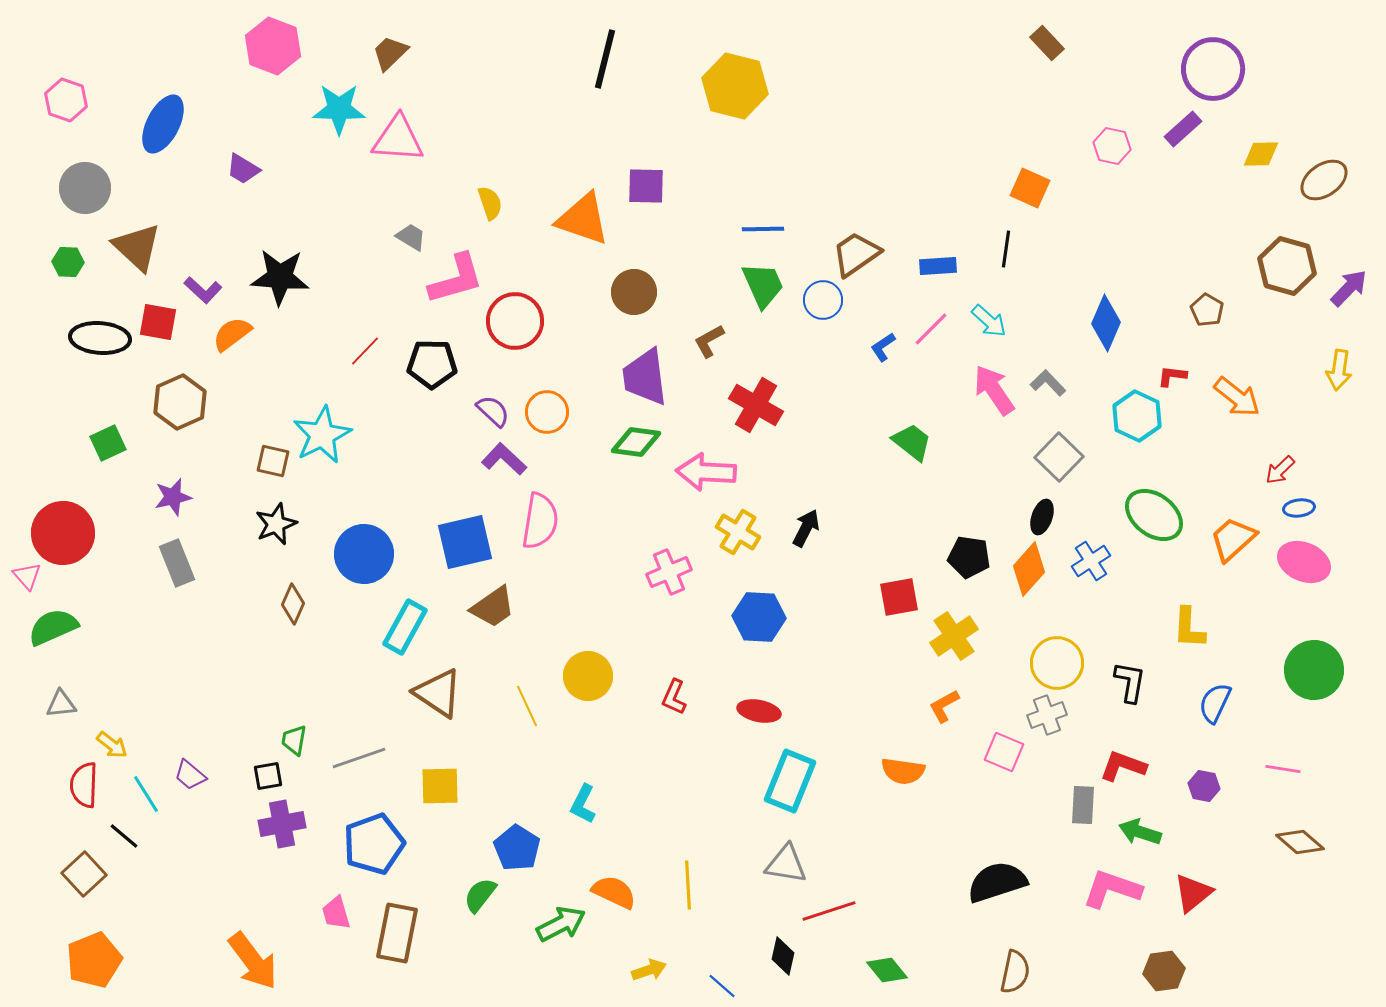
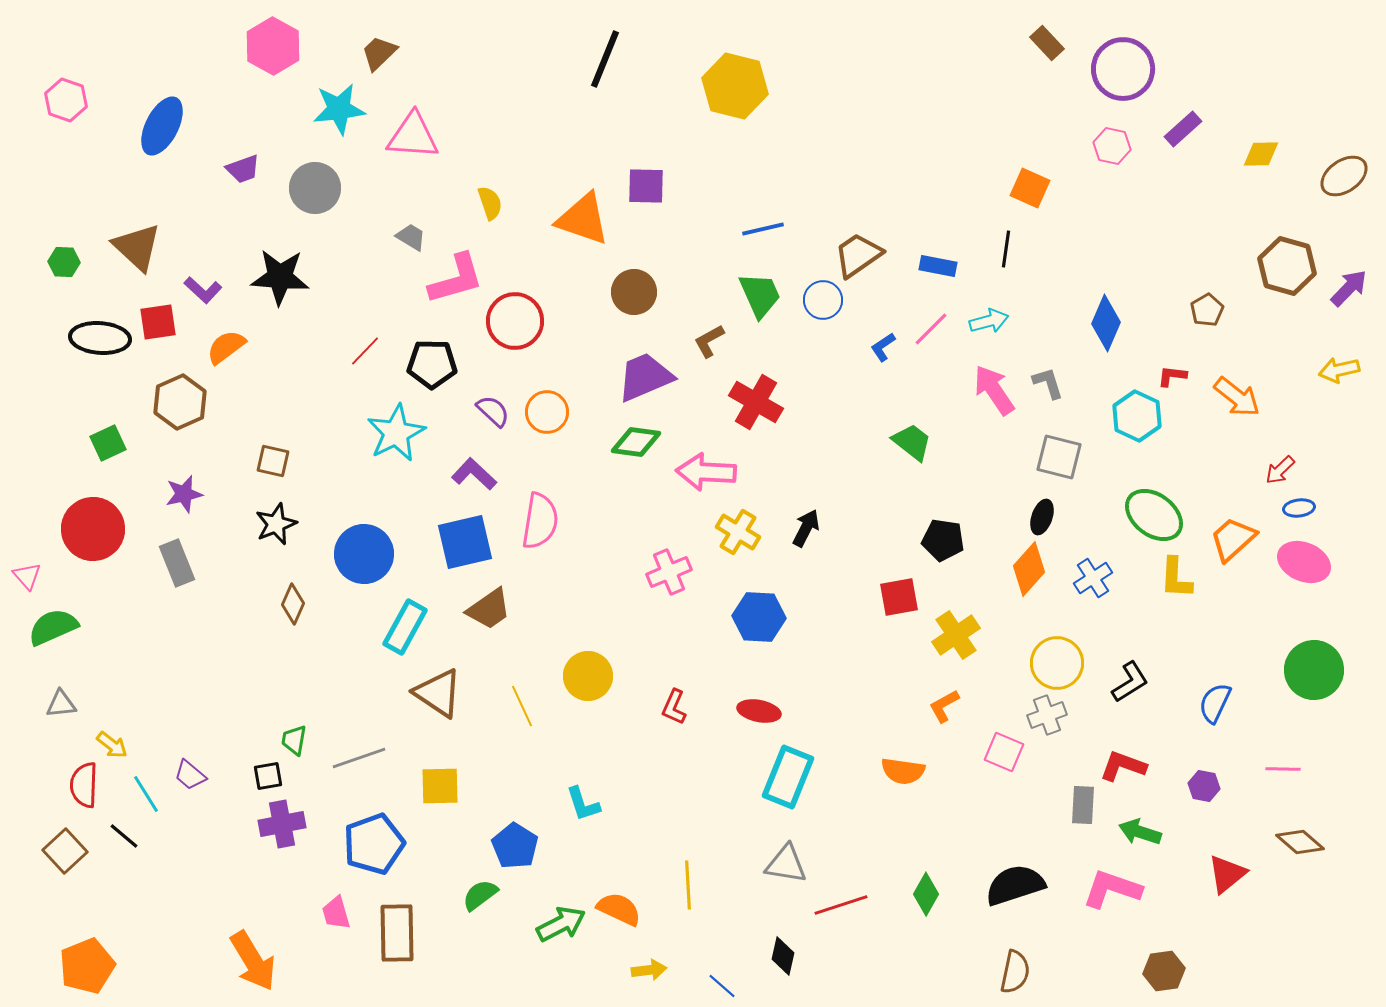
pink hexagon at (273, 46): rotated 8 degrees clockwise
brown trapezoid at (390, 53): moved 11 px left
black line at (605, 59): rotated 8 degrees clockwise
purple circle at (1213, 69): moved 90 px left
cyan star at (339, 109): rotated 8 degrees counterclockwise
blue ellipse at (163, 124): moved 1 px left, 2 px down
pink triangle at (398, 139): moved 15 px right, 3 px up
purple trapezoid at (243, 169): rotated 51 degrees counterclockwise
brown ellipse at (1324, 180): moved 20 px right, 4 px up
gray circle at (85, 188): moved 230 px right
blue line at (763, 229): rotated 12 degrees counterclockwise
brown trapezoid at (856, 254): moved 2 px right, 1 px down
green hexagon at (68, 262): moved 4 px left
blue rectangle at (938, 266): rotated 15 degrees clockwise
green trapezoid at (763, 285): moved 3 px left, 10 px down
brown pentagon at (1207, 310): rotated 12 degrees clockwise
cyan arrow at (989, 321): rotated 57 degrees counterclockwise
red square at (158, 322): rotated 18 degrees counterclockwise
orange semicircle at (232, 334): moved 6 px left, 13 px down
yellow arrow at (1339, 370): rotated 69 degrees clockwise
purple trapezoid at (645, 377): rotated 74 degrees clockwise
gray L-shape at (1048, 383): rotated 27 degrees clockwise
red cross at (756, 405): moved 3 px up
cyan star at (322, 435): moved 74 px right, 2 px up
gray square at (1059, 457): rotated 30 degrees counterclockwise
purple L-shape at (504, 459): moved 30 px left, 15 px down
purple star at (173, 497): moved 11 px right, 3 px up
red circle at (63, 533): moved 30 px right, 4 px up
black pentagon at (969, 557): moved 26 px left, 17 px up
blue cross at (1091, 561): moved 2 px right, 17 px down
brown trapezoid at (493, 607): moved 4 px left, 2 px down
yellow L-shape at (1189, 628): moved 13 px left, 50 px up
yellow cross at (954, 636): moved 2 px right, 1 px up
black L-shape at (1130, 682): rotated 48 degrees clockwise
red L-shape at (674, 697): moved 10 px down
yellow line at (527, 706): moved 5 px left
pink line at (1283, 769): rotated 8 degrees counterclockwise
cyan rectangle at (790, 781): moved 2 px left, 4 px up
cyan L-shape at (583, 804): rotated 45 degrees counterclockwise
blue pentagon at (517, 848): moved 2 px left, 2 px up
brown square at (84, 874): moved 19 px left, 23 px up
black semicircle at (997, 882): moved 18 px right, 3 px down
orange semicircle at (614, 892): moved 5 px right, 17 px down
red triangle at (1193, 893): moved 34 px right, 19 px up
green semicircle at (480, 895): rotated 15 degrees clockwise
red line at (829, 911): moved 12 px right, 6 px up
brown rectangle at (397, 933): rotated 12 degrees counterclockwise
orange pentagon at (94, 960): moved 7 px left, 6 px down
orange arrow at (253, 961): rotated 6 degrees clockwise
yellow arrow at (649, 970): rotated 12 degrees clockwise
green diamond at (887, 970): moved 39 px right, 76 px up; rotated 69 degrees clockwise
